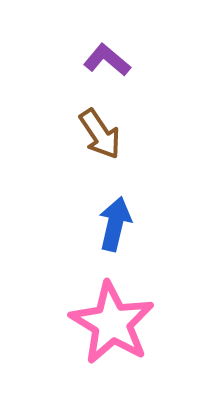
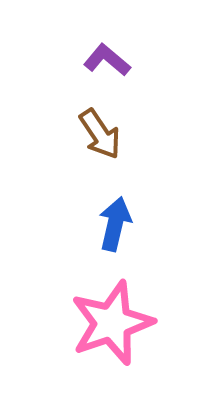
pink star: rotated 22 degrees clockwise
